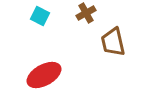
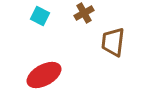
brown cross: moved 2 px left
brown trapezoid: rotated 20 degrees clockwise
